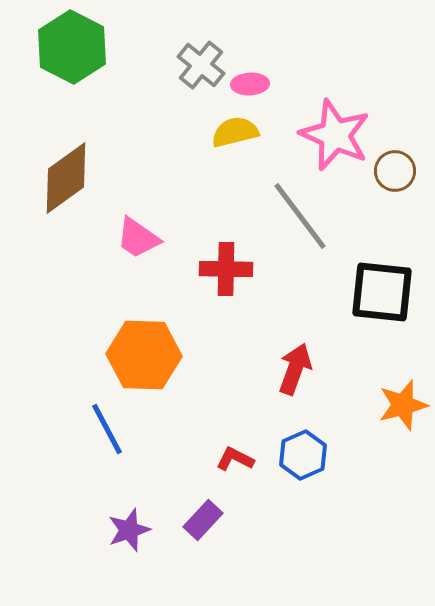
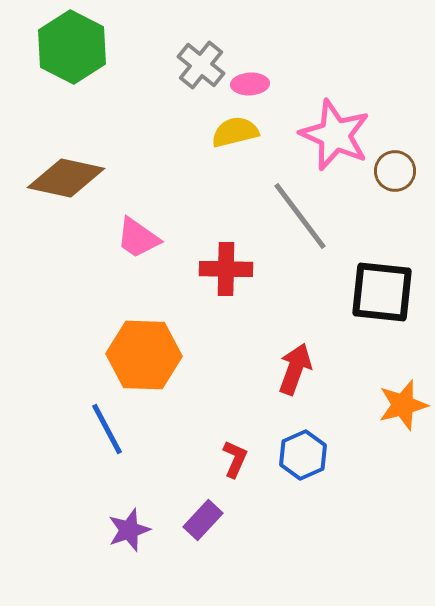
brown diamond: rotated 48 degrees clockwise
red L-shape: rotated 87 degrees clockwise
